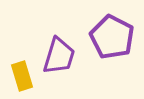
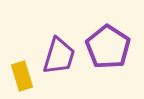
purple pentagon: moved 4 px left, 10 px down; rotated 6 degrees clockwise
